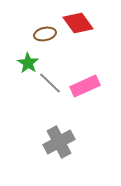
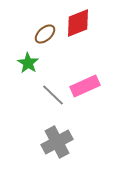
red diamond: rotated 76 degrees counterclockwise
brown ellipse: rotated 30 degrees counterclockwise
gray line: moved 3 px right, 12 px down
gray cross: moved 2 px left
